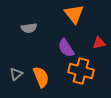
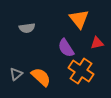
orange triangle: moved 5 px right, 5 px down
gray semicircle: moved 2 px left
red triangle: moved 2 px left
orange cross: rotated 20 degrees clockwise
orange semicircle: rotated 25 degrees counterclockwise
